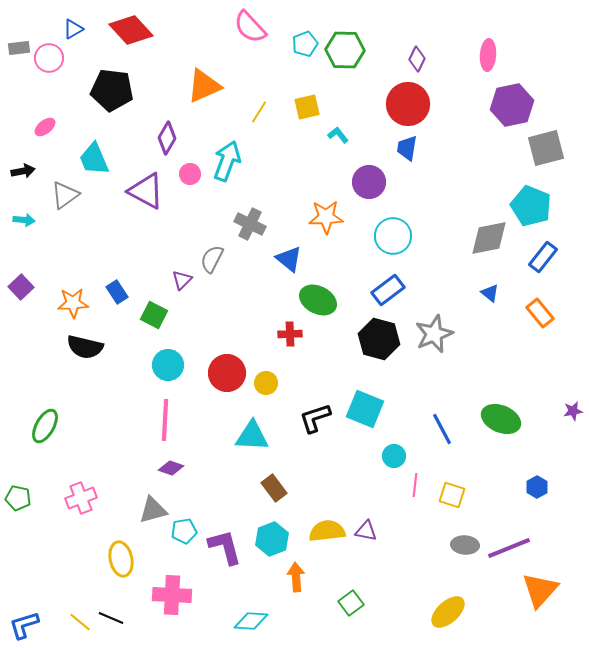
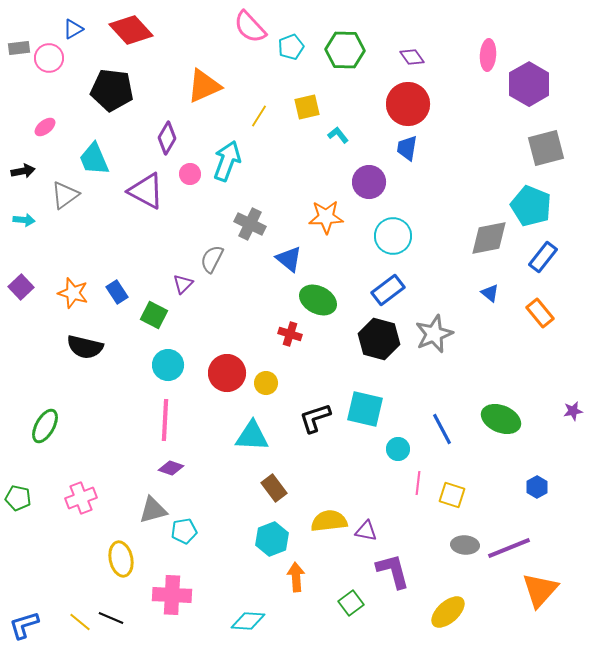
cyan pentagon at (305, 44): moved 14 px left, 3 px down
purple diamond at (417, 59): moved 5 px left, 2 px up; rotated 60 degrees counterclockwise
purple hexagon at (512, 105): moved 17 px right, 21 px up; rotated 18 degrees counterclockwise
yellow line at (259, 112): moved 4 px down
purple triangle at (182, 280): moved 1 px right, 4 px down
orange star at (73, 303): moved 10 px up; rotated 20 degrees clockwise
red cross at (290, 334): rotated 20 degrees clockwise
cyan square at (365, 409): rotated 9 degrees counterclockwise
cyan circle at (394, 456): moved 4 px right, 7 px up
pink line at (415, 485): moved 3 px right, 2 px up
yellow semicircle at (327, 531): moved 2 px right, 10 px up
purple L-shape at (225, 547): moved 168 px right, 24 px down
cyan diamond at (251, 621): moved 3 px left
